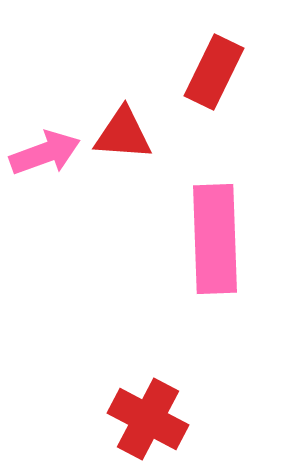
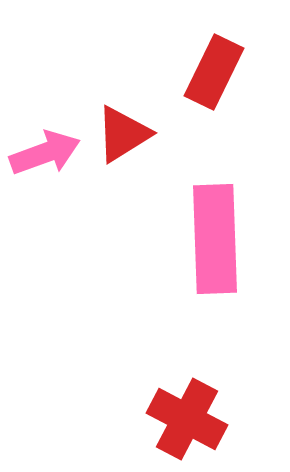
red triangle: rotated 36 degrees counterclockwise
red cross: moved 39 px right
